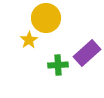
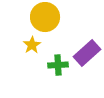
yellow circle: moved 1 px left, 1 px up
yellow star: moved 3 px right, 5 px down
